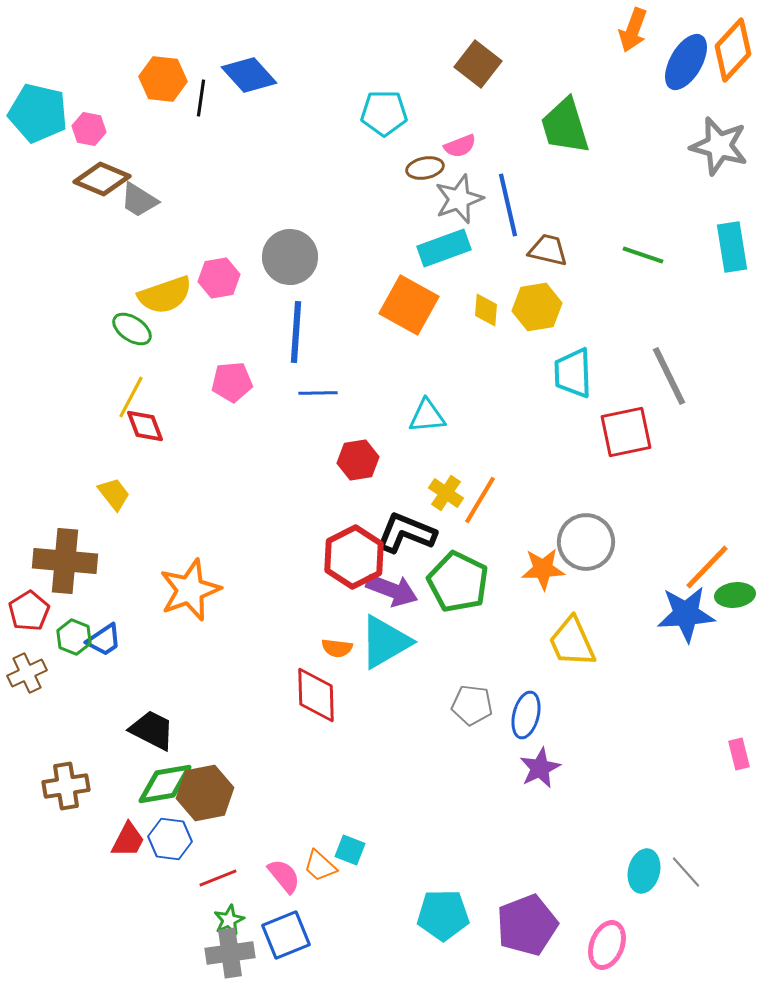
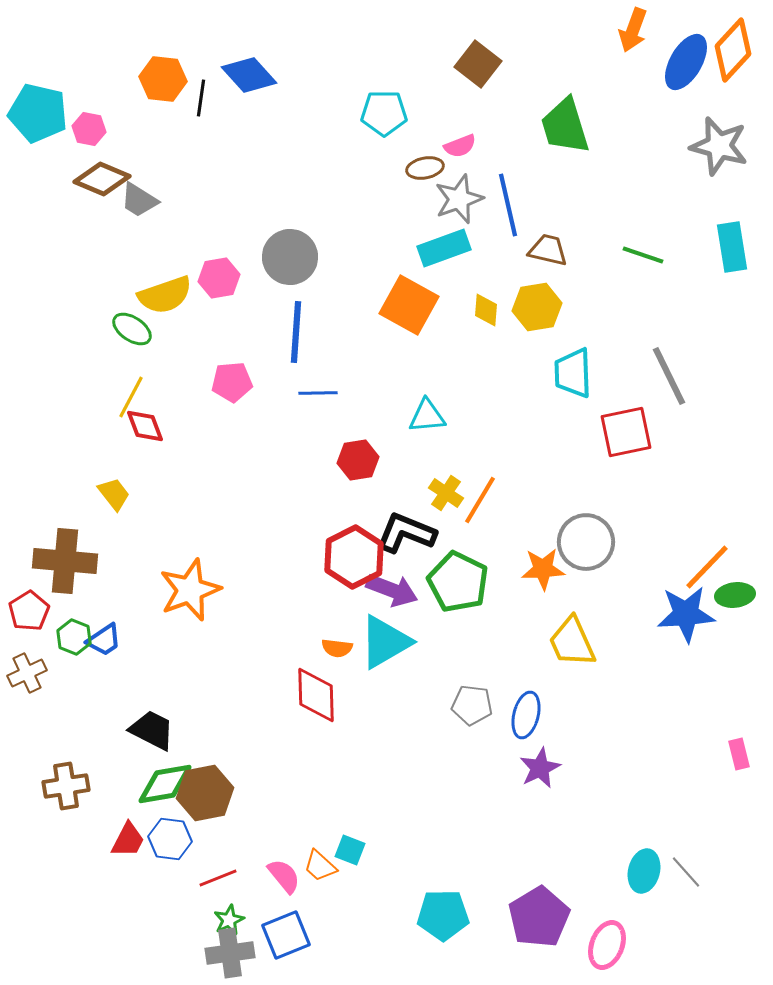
purple pentagon at (527, 925): moved 12 px right, 8 px up; rotated 10 degrees counterclockwise
